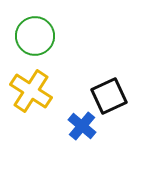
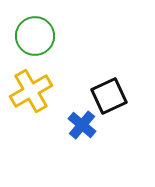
yellow cross: rotated 27 degrees clockwise
blue cross: moved 1 px up
